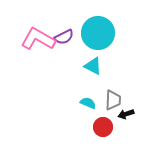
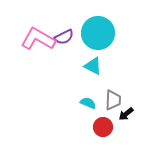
black arrow: rotated 21 degrees counterclockwise
